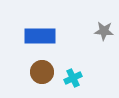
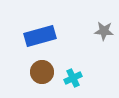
blue rectangle: rotated 16 degrees counterclockwise
